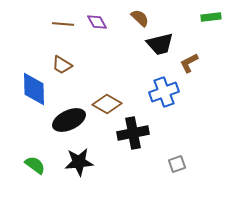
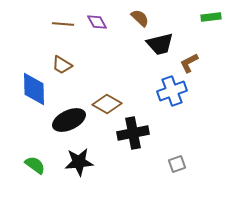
blue cross: moved 8 px right, 1 px up
